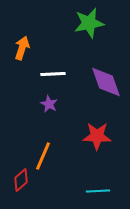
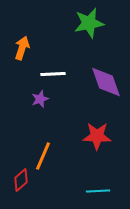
purple star: moved 9 px left, 5 px up; rotated 24 degrees clockwise
